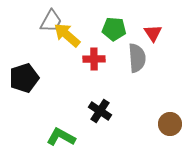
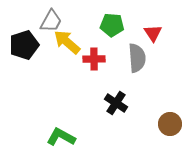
green pentagon: moved 2 px left, 4 px up
yellow arrow: moved 7 px down
black pentagon: moved 33 px up
black cross: moved 16 px right, 8 px up
